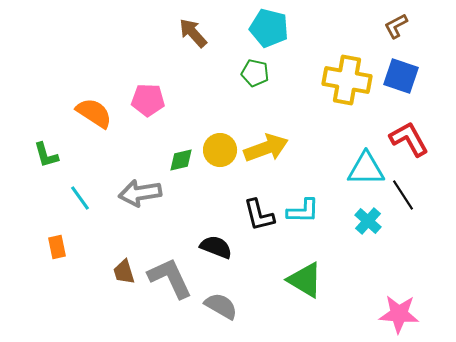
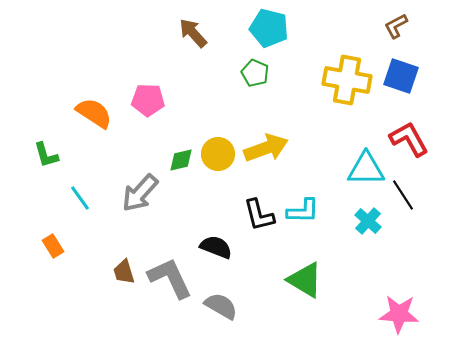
green pentagon: rotated 12 degrees clockwise
yellow circle: moved 2 px left, 4 px down
gray arrow: rotated 39 degrees counterclockwise
orange rectangle: moved 4 px left, 1 px up; rotated 20 degrees counterclockwise
